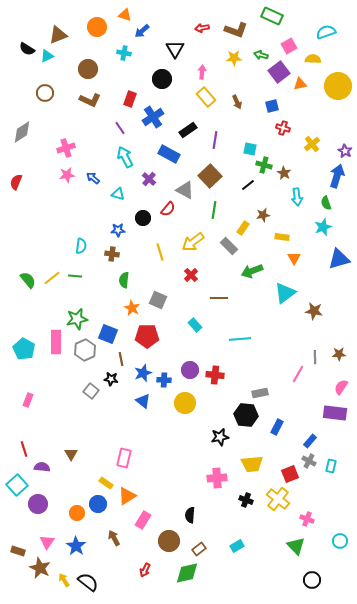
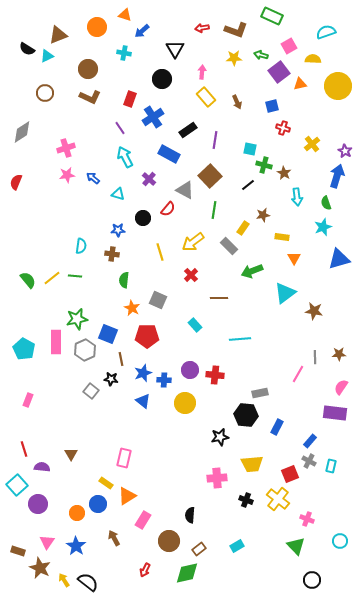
brown L-shape at (90, 100): moved 3 px up
